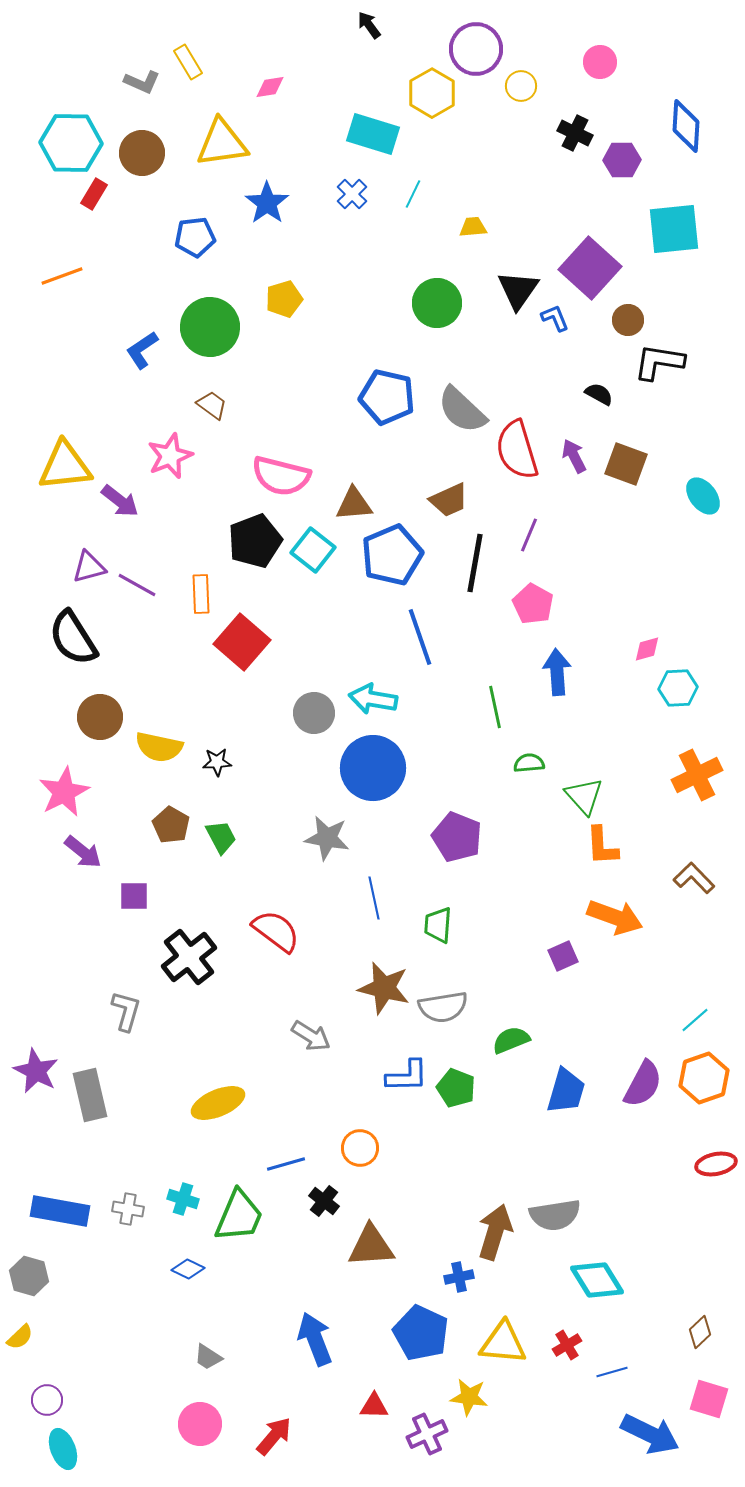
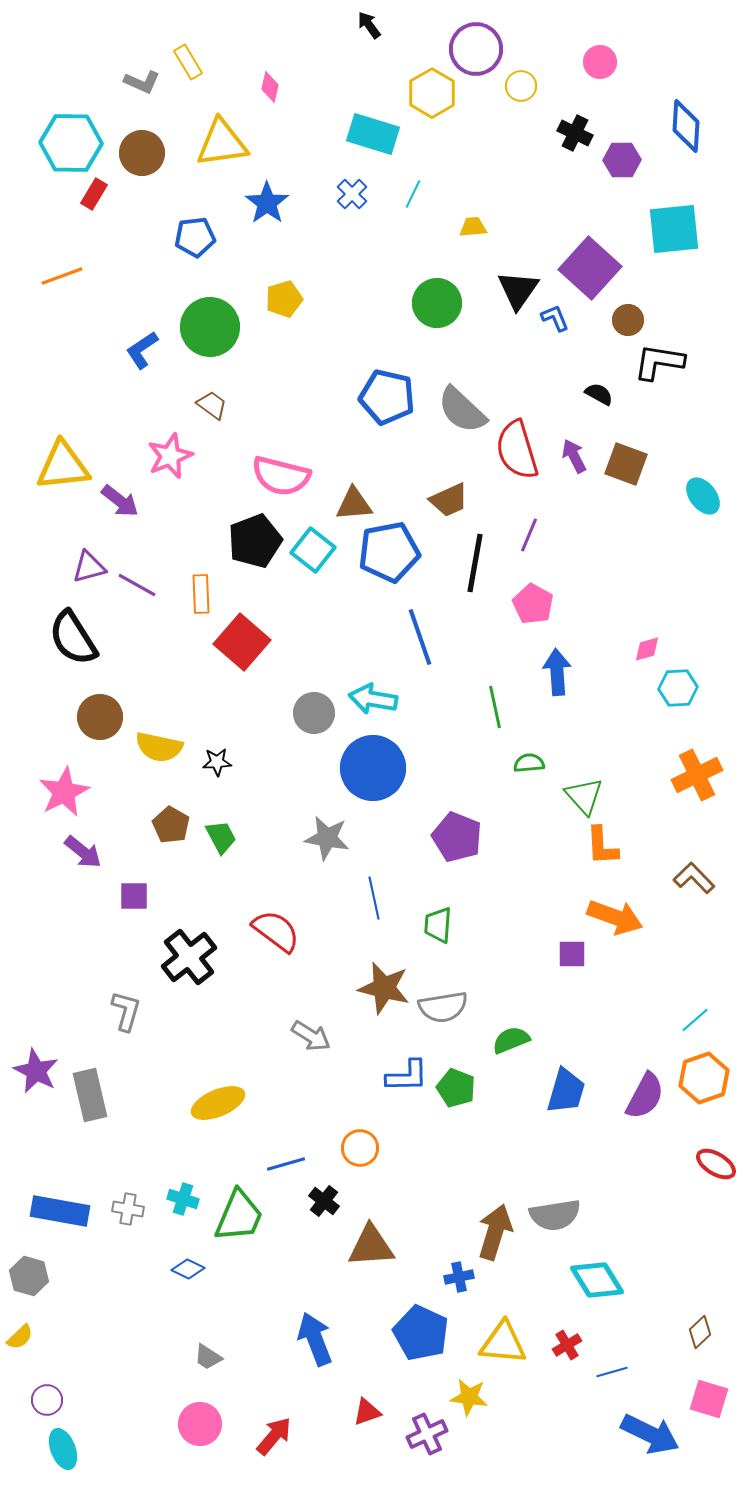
pink diamond at (270, 87): rotated 68 degrees counterclockwise
yellow triangle at (65, 466): moved 2 px left
blue pentagon at (392, 555): moved 3 px left, 3 px up; rotated 12 degrees clockwise
purple square at (563, 956): moved 9 px right, 2 px up; rotated 24 degrees clockwise
purple semicircle at (643, 1084): moved 2 px right, 12 px down
red ellipse at (716, 1164): rotated 42 degrees clockwise
red triangle at (374, 1406): moved 7 px left, 6 px down; rotated 20 degrees counterclockwise
